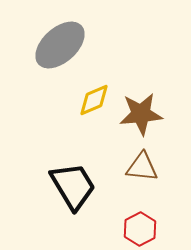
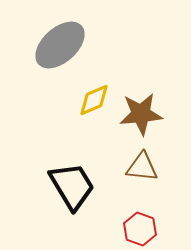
black trapezoid: moved 1 px left
red hexagon: rotated 12 degrees counterclockwise
